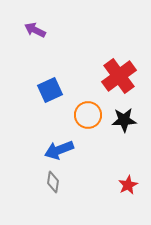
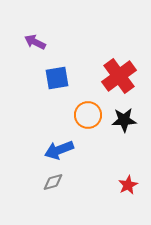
purple arrow: moved 12 px down
blue square: moved 7 px right, 12 px up; rotated 15 degrees clockwise
gray diamond: rotated 65 degrees clockwise
